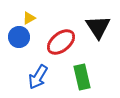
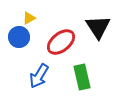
blue arrow: moved 1 px right, 1 px up
